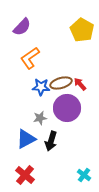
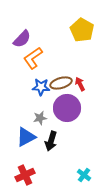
purple semicircle: moved 12 px down
orange L-shape: moved 3 px right
red arrow: rotated 16 degrees clockwise
blue triangle: moved 2 px up
red cross: rotated 24 degrees clockwise
